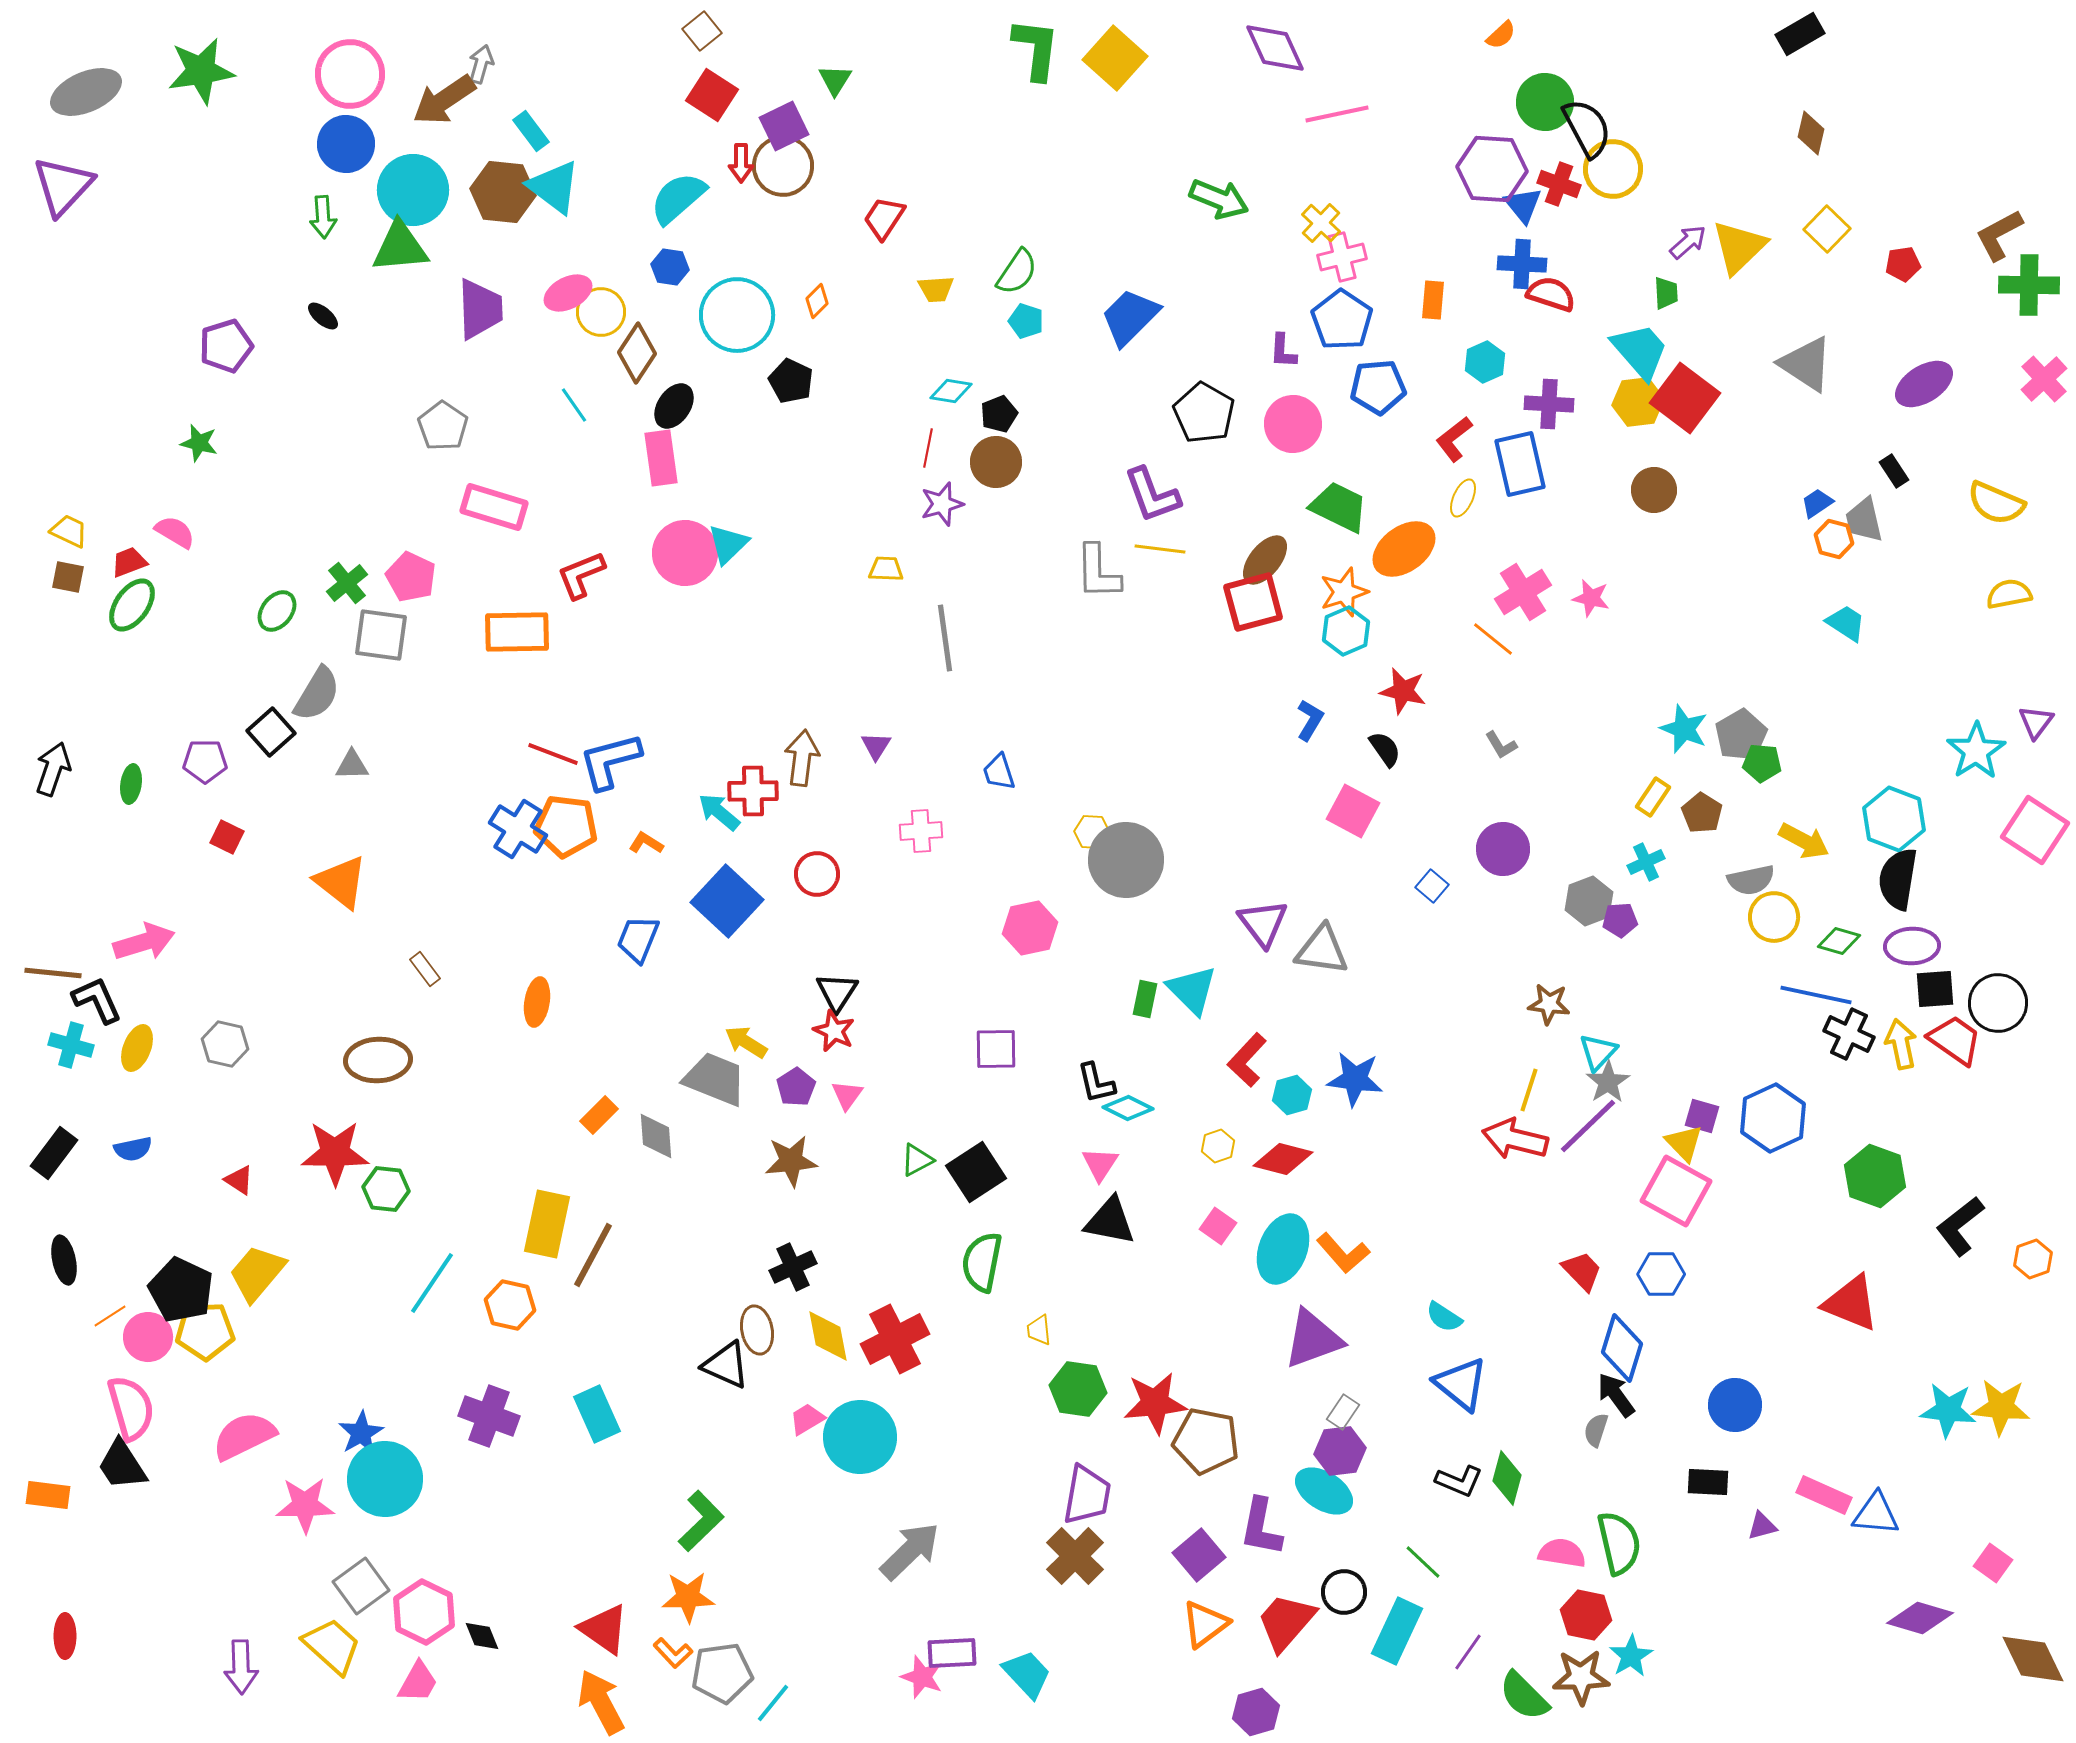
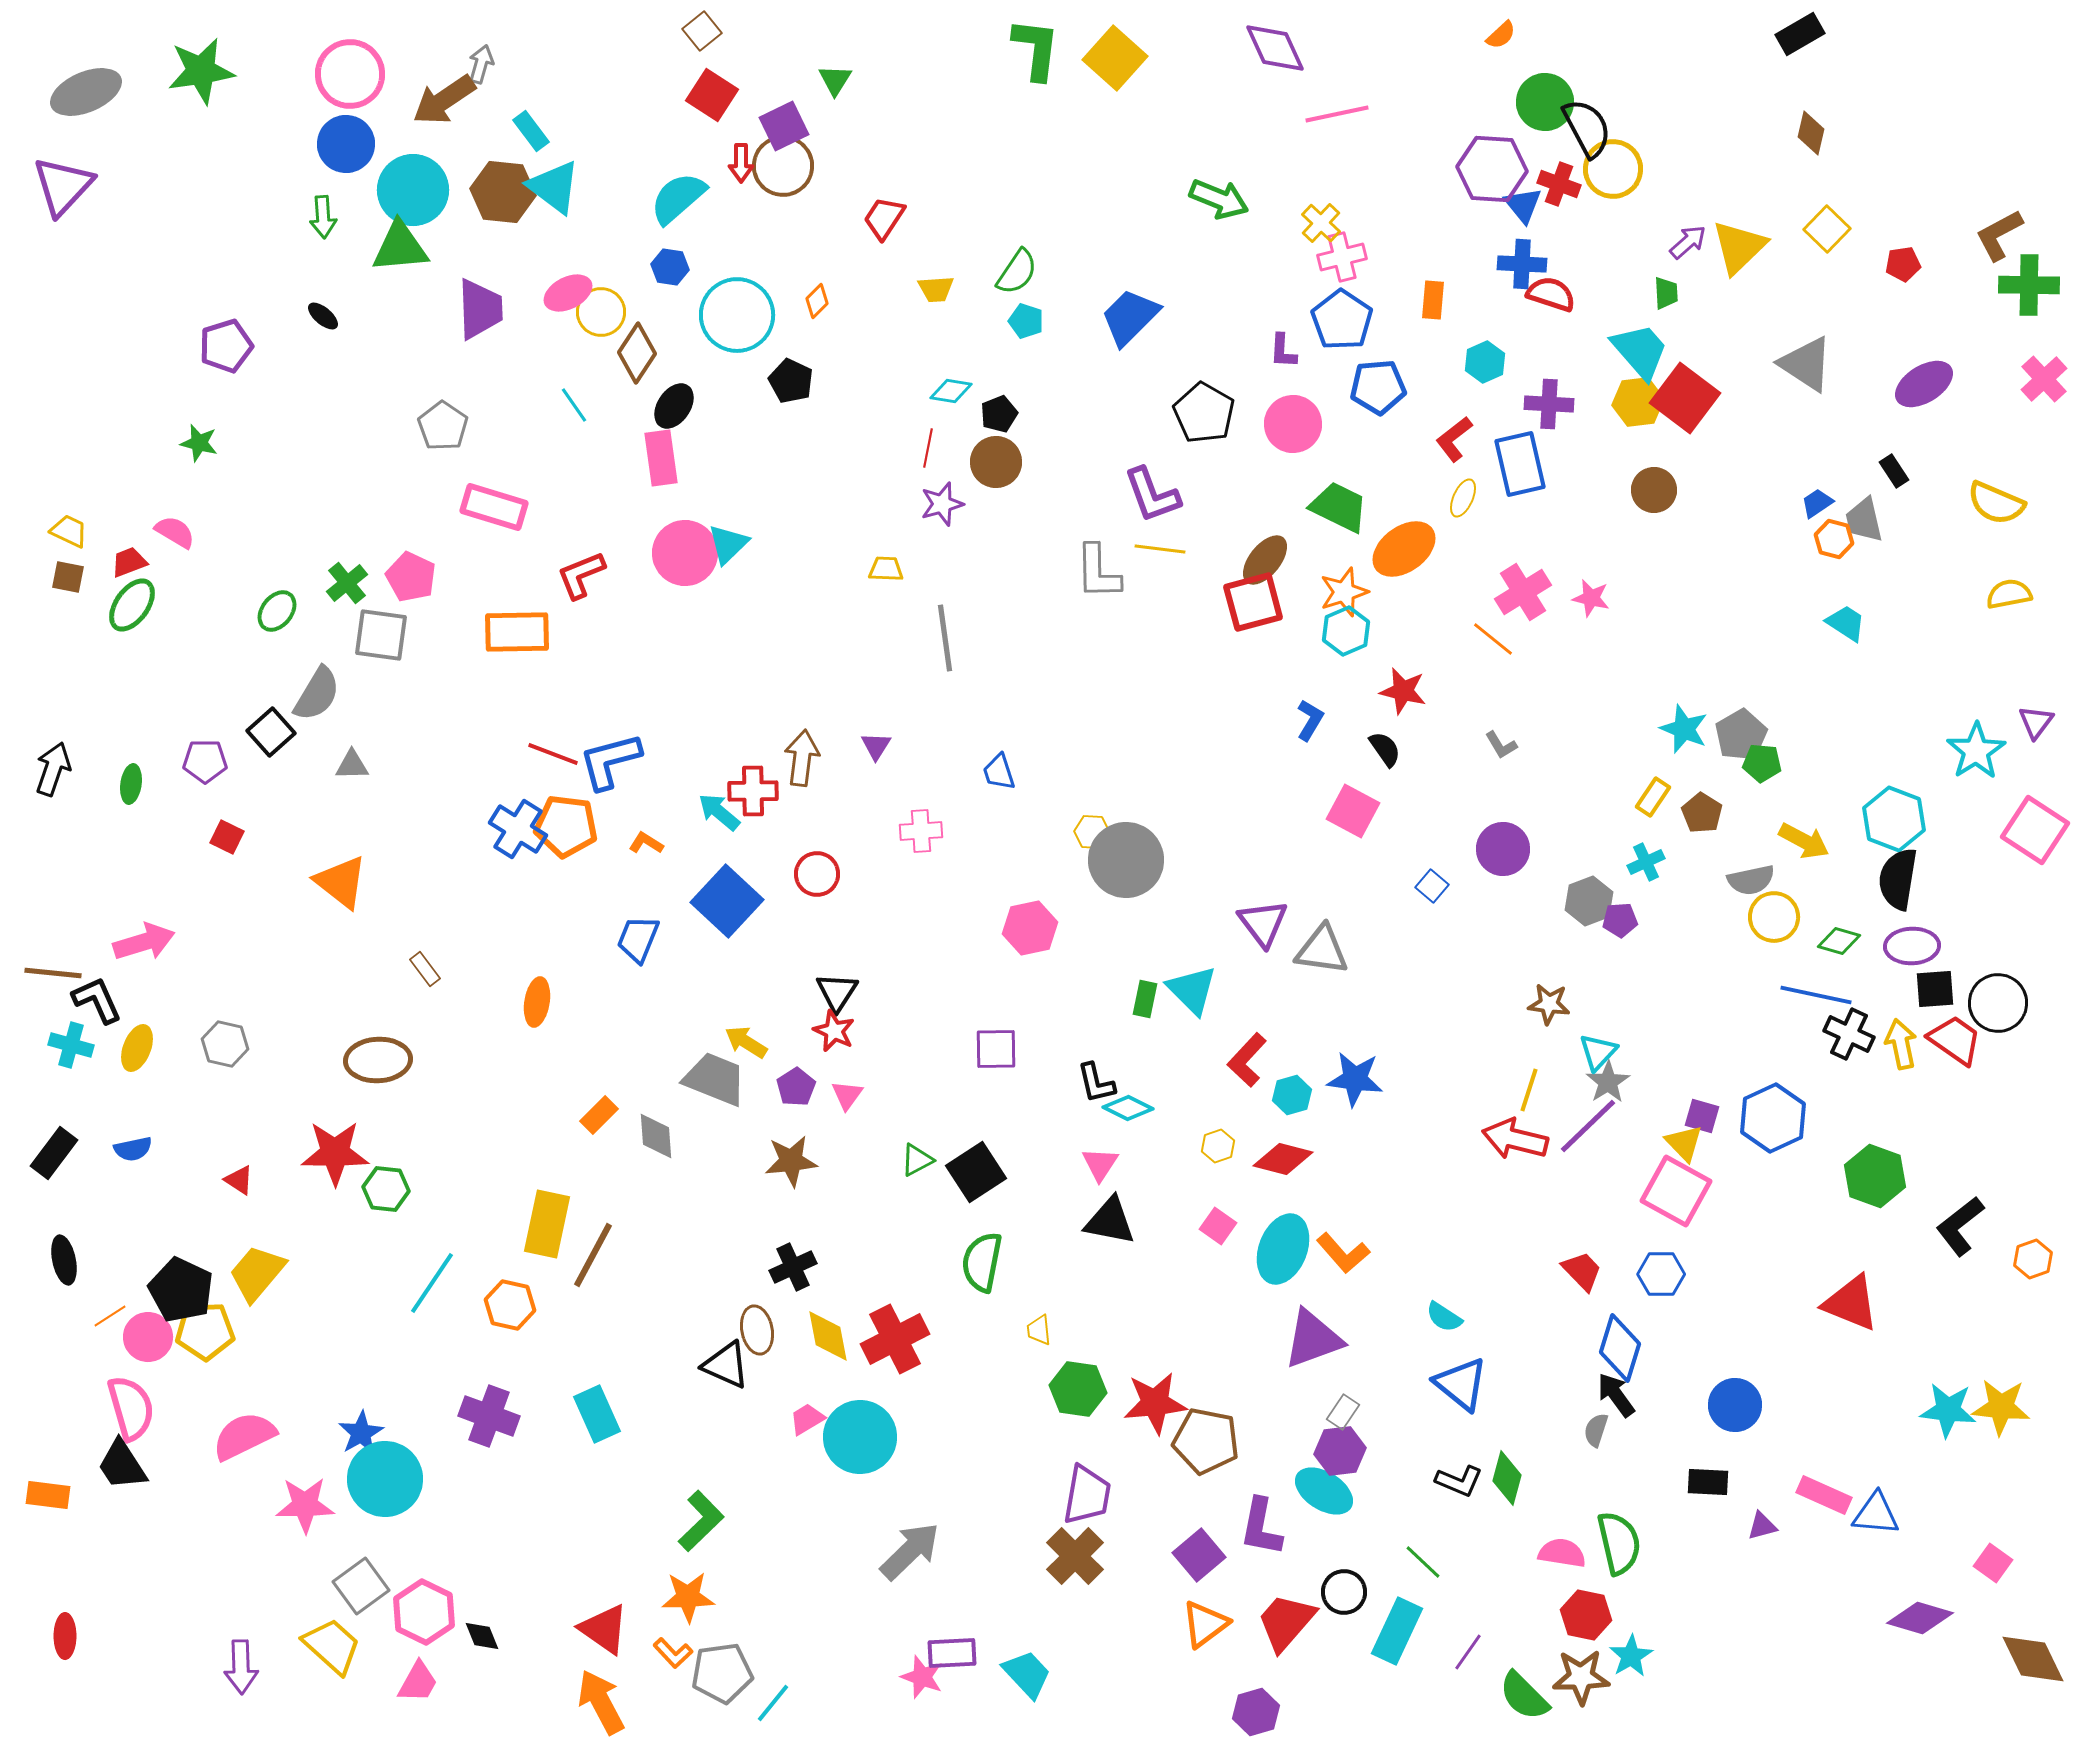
blue diamond at (1622, 1348): moved 2 px left
